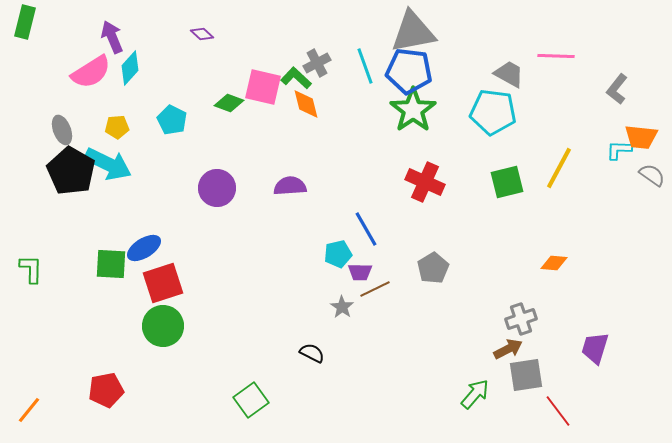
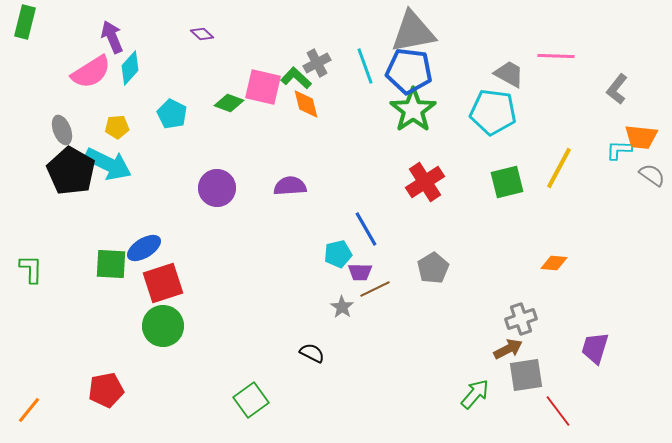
cyan pentagon at (172, 120): moved 6 px up
red cross at (425, 182): rotated 33 degrees clockwise
